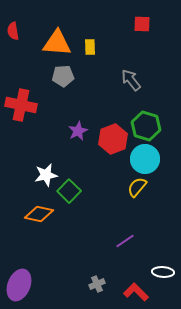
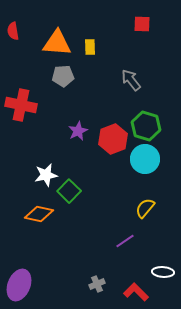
yellow semicircle: moved 8 px right, 21 px down
